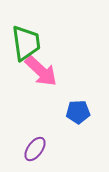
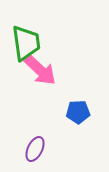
pink arrow: moved 1 px left, 1 px up
purple ellipse: rotated 10 degrees counterclockwise
